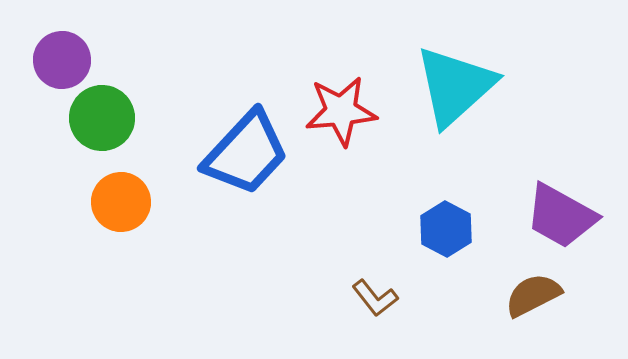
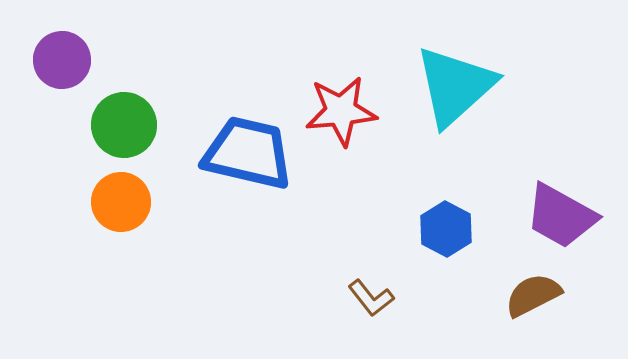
green circle: moved 22 px right, 7 px down
blue trapezoid: moved 2 px right; rotated 120 degrees counterclockwise
brown L-shape: moved 4 px left
